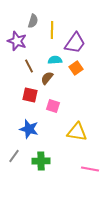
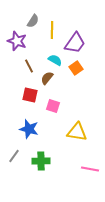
gray semicircle: rotated 16 degrees clockwise
cyan semicircle: rotated 32 degrees clockwise
